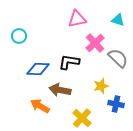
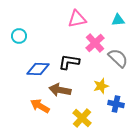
cyan triangle: rotated 24 degrees counterclockwise
